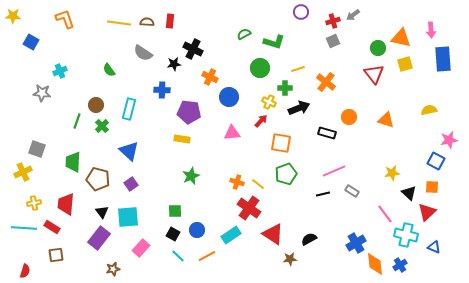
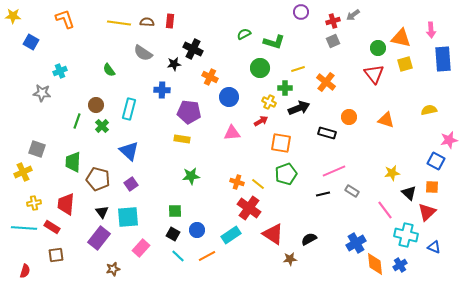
red arrow at (261, 121): rotated 16 degrees clockwise
green star at (191, 176): rotated 18 degrees clockwise
pink line at (385, 214): moved 4 px up
